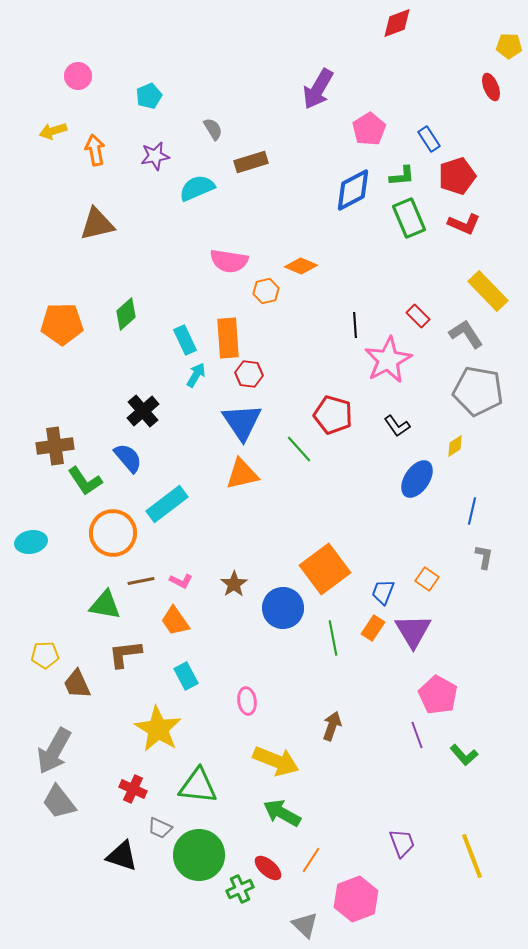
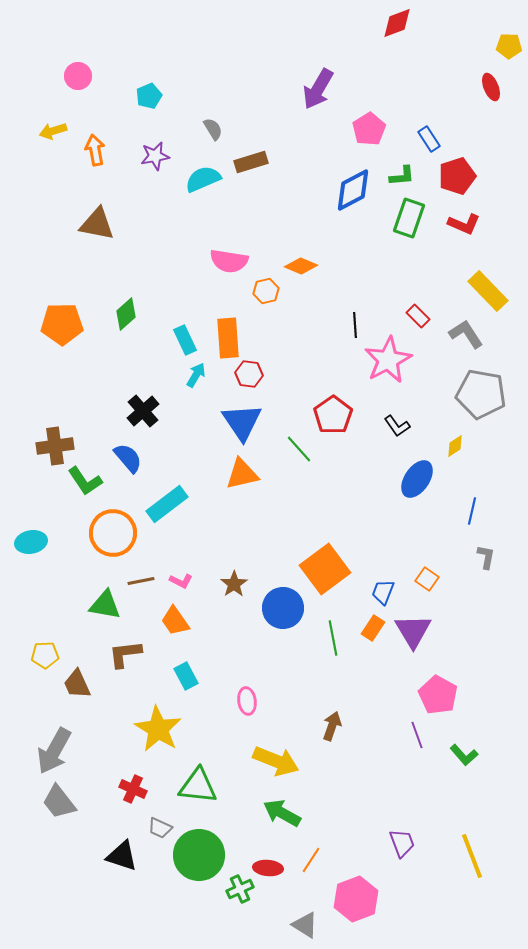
cyan semicircle at (197, 188): moved 6 px right, 9 px up
green rectangle at (409, 218): rotated 42 degrees clockwise
brown triangle at (97, 224): rotated 24 degrees clockwise
gray pentagon at (478, 391): moved 3 px right, 3 px down
red pentagon at (333, 415): rotated 21 degrees clockwise
gray L-shape at (484, 557): moved 2 px right
red ellipse at (268, 868): rotated 36 degrees counterclockwise
gray triangle at (305, 925): rotated 12 degrees counterclockwise
